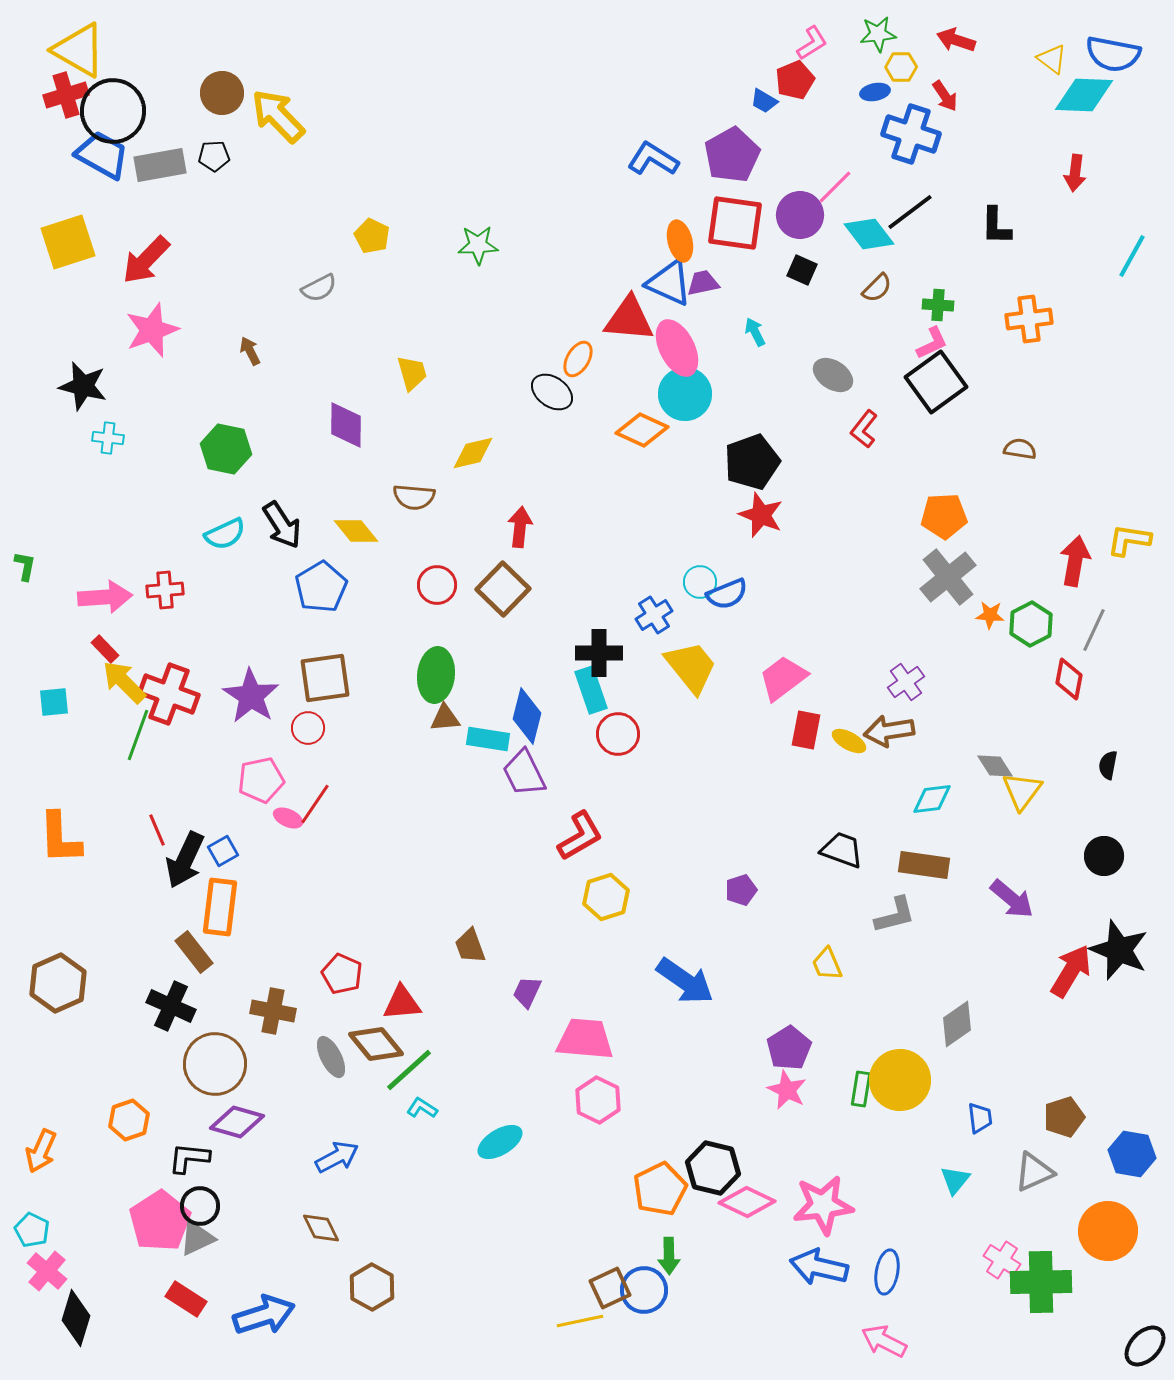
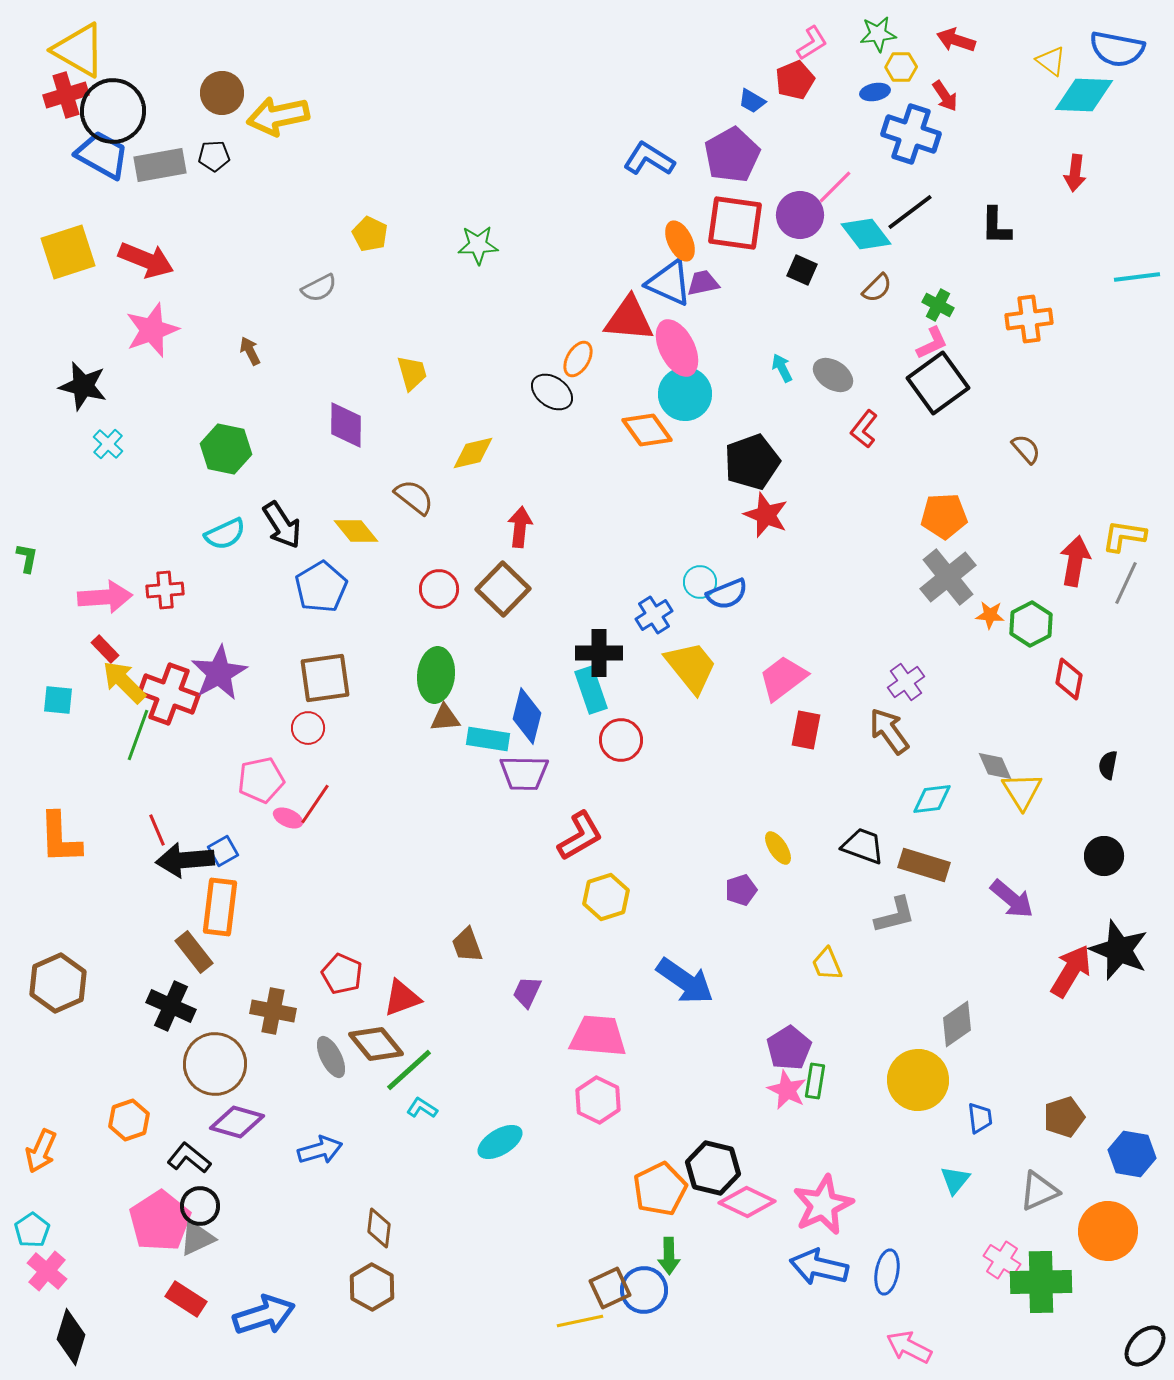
blue semicircle at (1113, 54): moved 4 px right, 5 px up
yellow triangle at (1052, 59): moved 1 px left, 2 px down
blue trapezoid at (764, 101): moved 12 px left
yellow arrow at (278, 116): rotated 58 degrees counterclockwise
blue L-shape at (653, 159): moved 4 px left
cyan diamond at (869, 234): moved 3 px left
yellow pentagon at (372, 236): moved 2 px left, 2 px up
orange ellipse at (680, 241): rotated 12 degrees counterclockwise
yellow square at (68, 242): moved 10 px down
cyan line at (1132, 256): moved 5 px right, 21 px down; rotated 54 degrees clockwise
red arrow at (146, 260): rotated 112 degrees counterclockwise
green cross at (938, 305): rotated 24 degrees clockwise
cyan arrow at (755, 332): moved 27 px right, 36 px down
black square at (936, 382): moved 2 px right, 1 px down
orange diamond at (642, 430): moved 5 px right; rotated 30 degrees clockwise
cyan cross at (108, 438): moved 6 px down; rotated 36 degrees clockwise
brown semicircle at (1020, 449): moved 6 px right; rotated 40 degrees clockwise
brown semicircle at (414, 497): rotated 147 degrees counterclockwise
red star at (761, 515): moved 5 px right
yellow L-shape at (1129, 540): moved 5 px left, 4 px up
green L-shape at (25, 566): moved 2 px right, 8 px up
red circle at (437, 585): moved 2 px right, 4 px down
gray line at (1094, 630): moved 32 px right, 47 px up
purple star at (251, 696): moved 32 px left, 23 px up; rotated 10 degrees clockwise
cyan square at (54, 702): moved 4 px right, 2 px up; rotated 12 degrees clockwise
brown arrow at (889, 731): rotated 63 degrees clockwise
red circle at (618, 734): moved 3 px right, 6 px down
yellow ellipse at (849, 741): moved 71 px left, 107 px down; rotated 28 degrees clockwise
gray diamond at (995, 766): rotated 9 degrees clockwise
purple trapezoid at (524, 773): rotated 63 degrees counterclockwise
yellow triangle at (1022, 791): rotated 9 degrees counterclockwise
black trapezoid at (842, 850): moved 21 px right, 4 px up
black arrow at (185, 860): rotated 60 degrees clockwise
brown rectangle at (924, 865): rotated 9 degrees clockwise
brown trapezoid at (470, 946): moved 3 px left, 1 px up
red triangle at (402, 1003): moved 5 px up; rotated 15 degrees counterclockwise
pink trapezoid at (585, 1039): moved 13 px right, 3 px up
yellow circle at (900, 1080): moved 18 px right
green rectangle at (861, 1089): moved 46 px left, 8 px up
blue arrow at (337, 1157): moved 17 px left, 7 px up; rotated 12 degrees clockwise
black L-shape at (189, 1158): rotated 33 degrees clockwise
gray triangle at (1034, 1172): moved 5 px right, 19 px down
pink star at (823, 1205): rotated 18 degrees counterclockwise
brown diamond at (321, 1228): moved 58 px right; rotated 33 degrees clockwise
cyan pentagon at (32, 1230): rotated 12 degrees clockwise
black diamond at (76, 1318): moved 5 px left, 19 px down
pink arrow at (884, 1341): moved 25 px right, 6 px down
